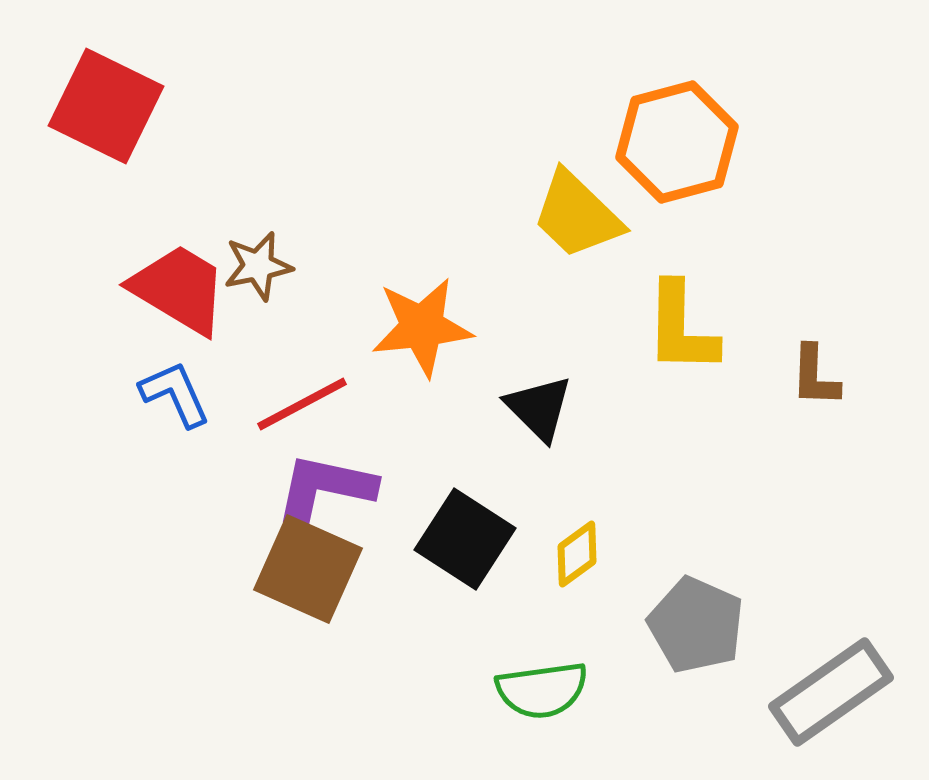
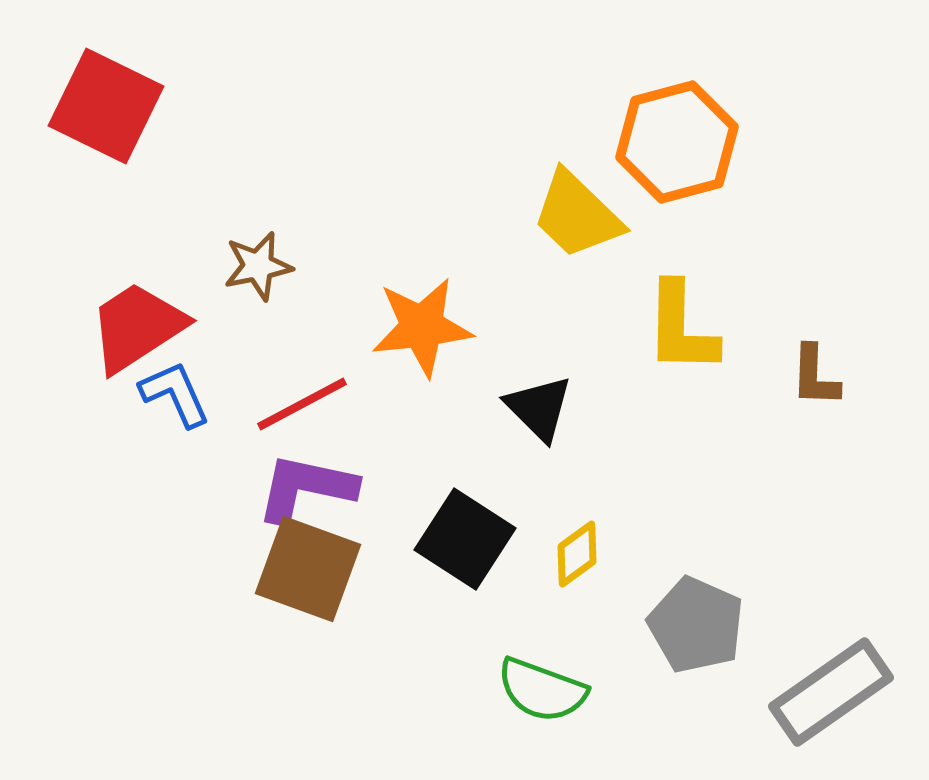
red trapezoid: moved 42 px left, 38 px down; rotated 64 degrees counterclockwise
purple L-shape: moved 19 px left
brown square: rotated 4 degrees counterclockwise
green semicircle: rotated 28 degrees clockwise
